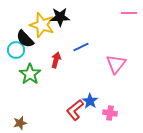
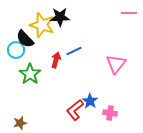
blue line: moved 7 px left, 4 px down
